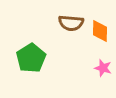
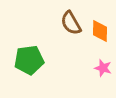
brown semicircle: rotated 55 degrees clockwise
green pentagon: moved 2 px left, 2 px down; rotated 24 degrees clockwise
